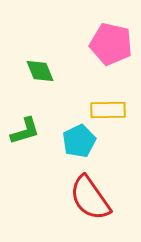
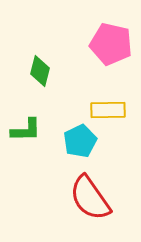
green diamond: rotated 36 degrees clockwise
green L-shape: moved 1 px right, 1 px up; rotated 16 degrees clockwise
cyan pentagon: moved 1 px right
